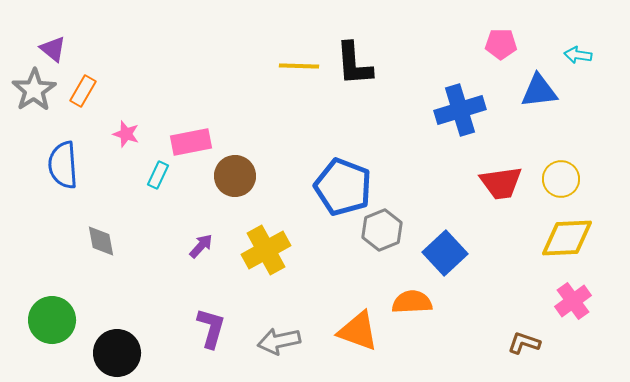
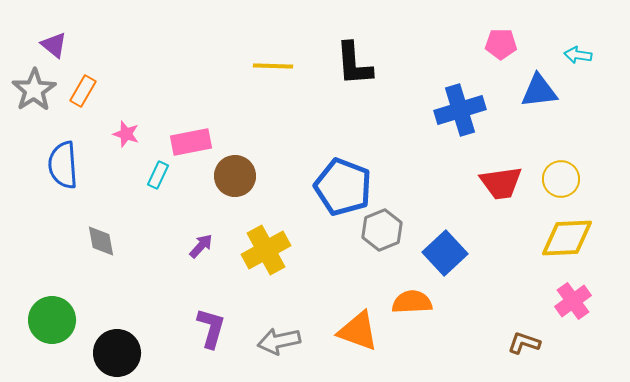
purple triangle: moved 1 px right, 4 px up
yellow line: moved 26 px left
